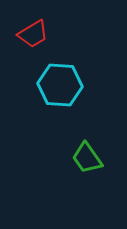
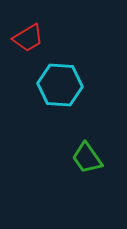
red trapezoid: moved 5 px left, 4 px down
